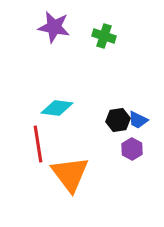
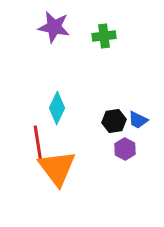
green cross: rotated 25 degrees counterclockwise
cyan diamond: rotated 72 degrees counterclockwise
black hexagon: moved 4 px left, 1 px down
purple hexagon: moved 7 px left
orange triangle: moved 13 px left, 6 px up
